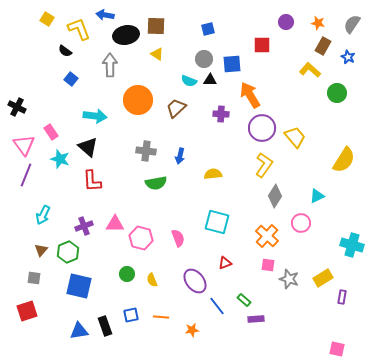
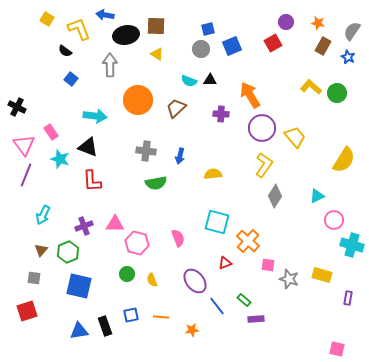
gray semicircle at (352, 24): moved 7 px down
red square at (262, 45): moved 11 px right, 2 px up; rotated 30 degrees counterclockwise
gray circle at (204, 59): moved 3 px left, 10 px up
blue square at (232, 64): moved 18 px up; rotated 18 degrees counterclockwise
yellow L-shape at (310, 70): moved 1 px right, 17 px down
black triangle at (88, 147): rotated 20 degrees counterclockwise
pink circle at (301, 223): moved 33 px right, 3 px up
orange cross at (267, 236): moved 19 px left, 5 px down
pink hexagon at (141, 238): moved 4 px left, 5 px down
yellow rectangle at (323, 278): moved 1 px left, 3 px up; rotated 48 degrees clockwise
purple rectangle at (342, 297): moved 6 px right, 1 px down
